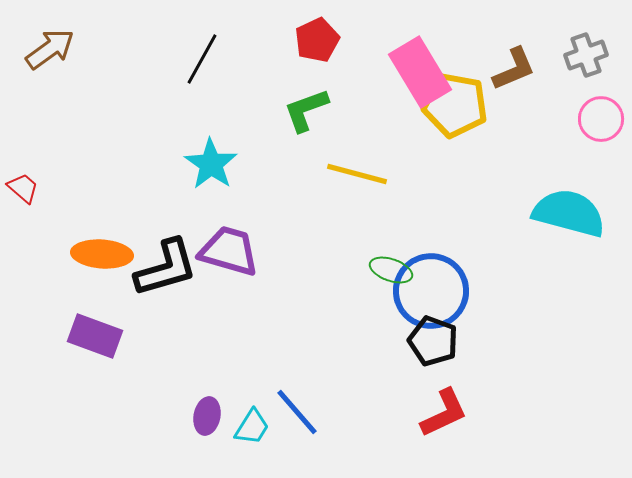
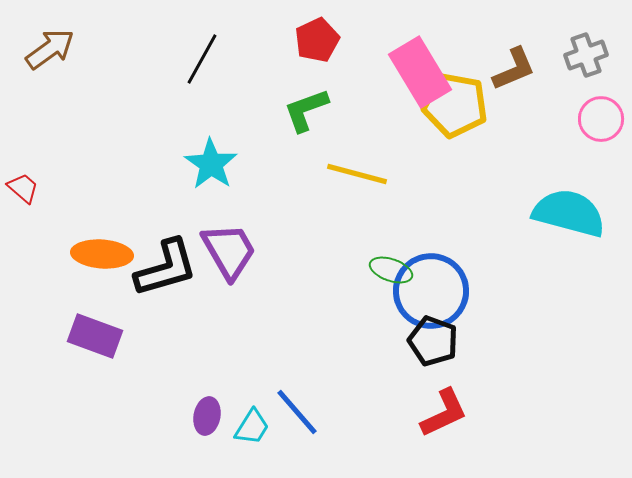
purple trapezoid: rotated 44 degrees clockwise
